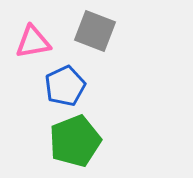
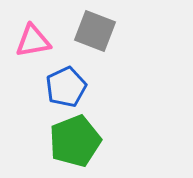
pink triangle: moved 1 px up
blue pentagon: moved 1 px right, 1 px down
